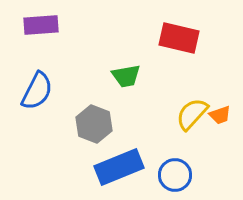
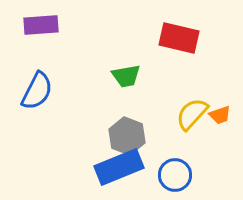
gray hexagon: moved 33 px right, 12 px down
